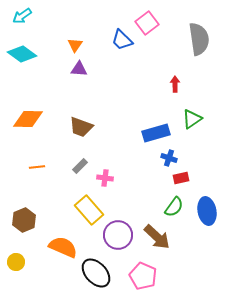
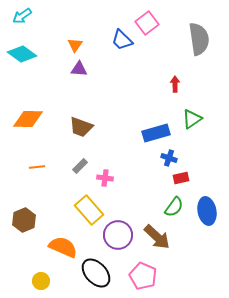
yellow circle: moved 25 px right, 19 px down
